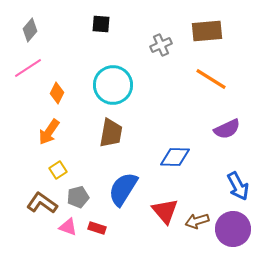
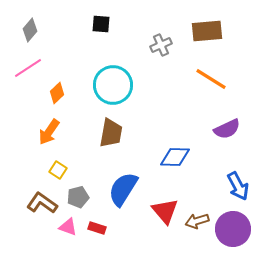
orange diamond: rotated 20 degrees clockwise
yellow square: rotated 24 degrees counterclockwise
